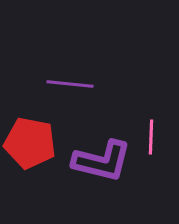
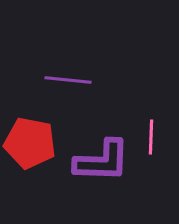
purple line: moved 2 px left, 4 px up
purple L-shape: rotated 12 degrees counterclockwise
